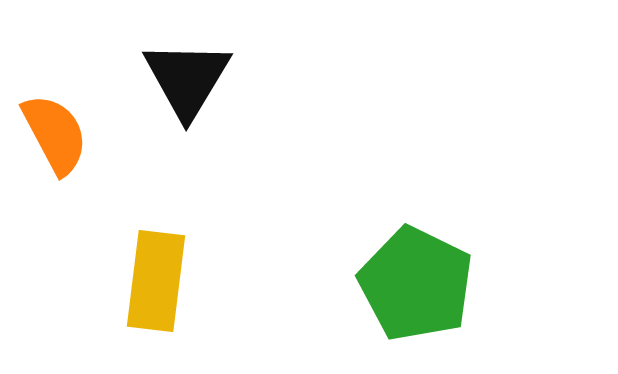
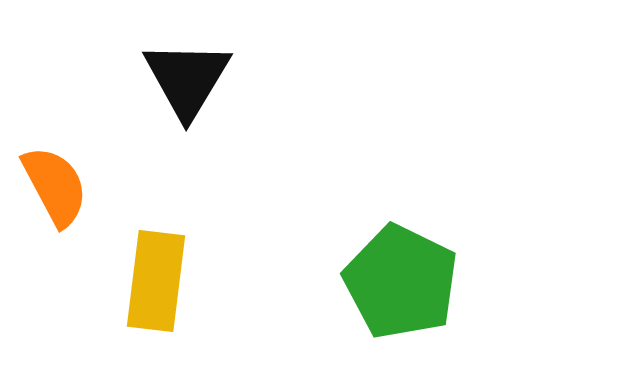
orange semicircle: moved 52 px down
green pentagon: moved 15 px left, 2 px up
